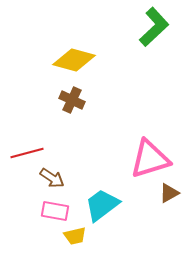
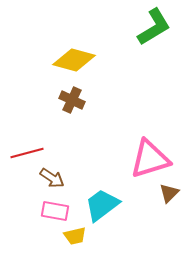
green L-shape: rotated 12 degrees clockwise
brown triangle: rotated 15 degrees counterclockwise
